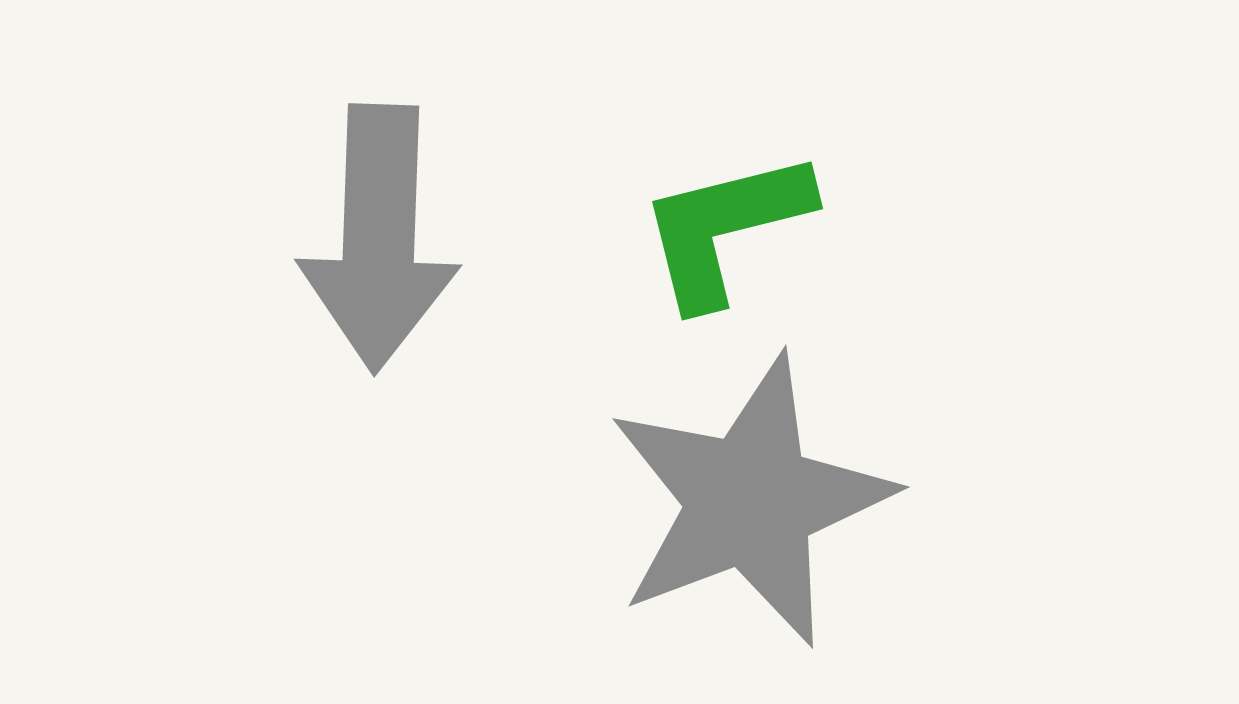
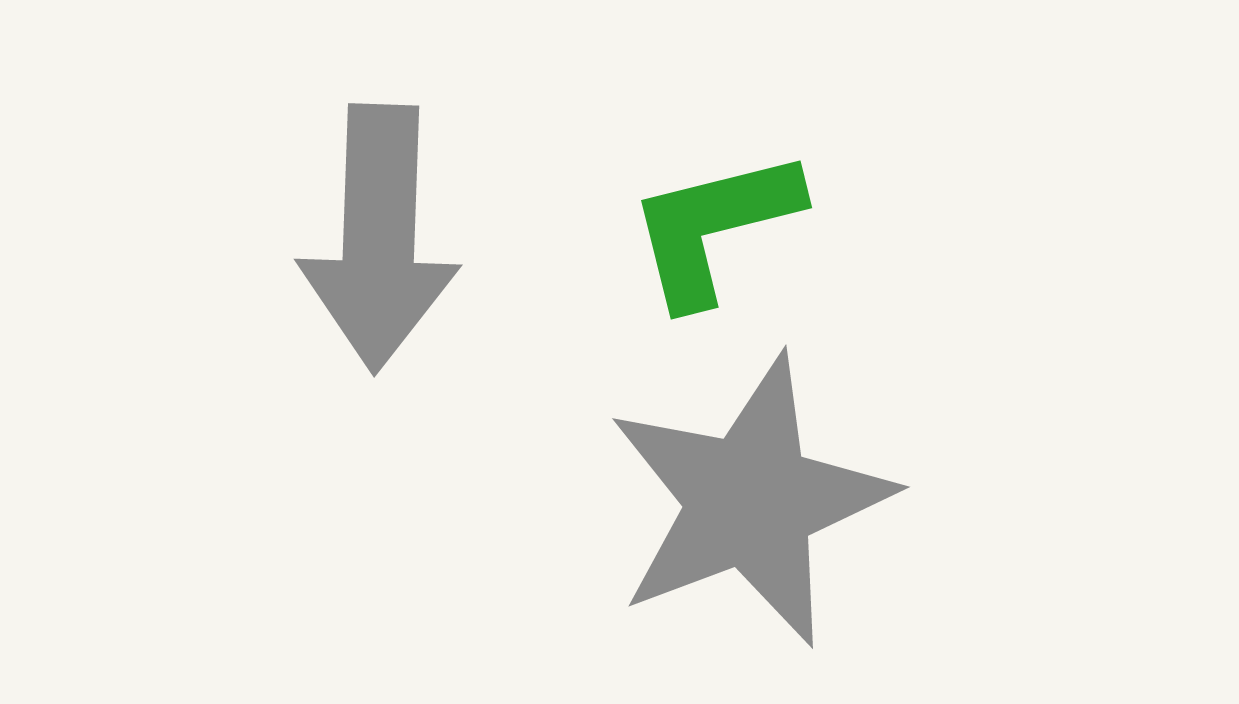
green L-shape: moved 11 px left, 1 px up
